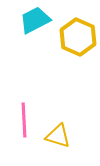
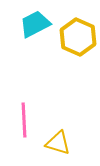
cyan trapezoid: moved 4 px down
yellow triangle: moved 7 px down
